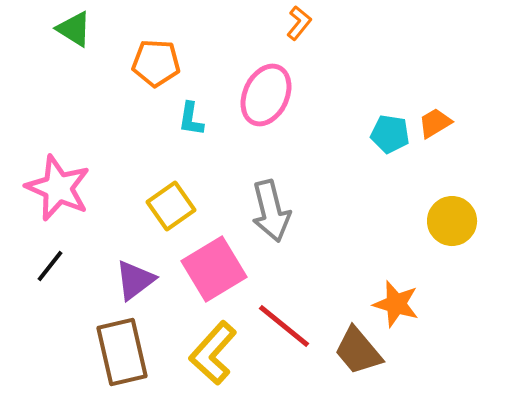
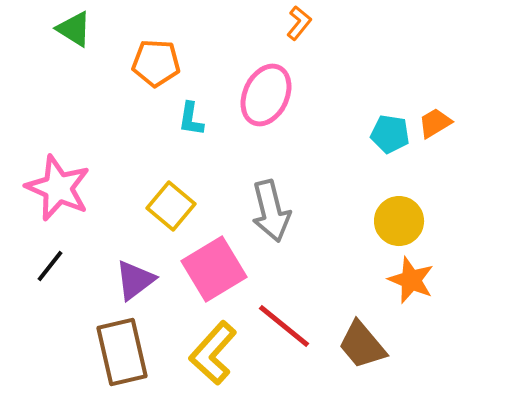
yellow square: rotated 15 degrees counterclockwise
yellow circle: moved 53 px left
orange star: moved 15 px right, 24 px up; rotated 6 degrees clockwise
brown trapezoid: moved 4 px right, 6 px up
